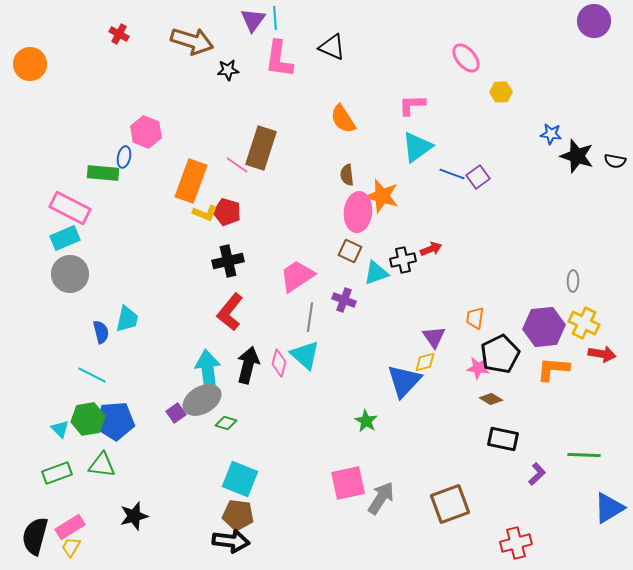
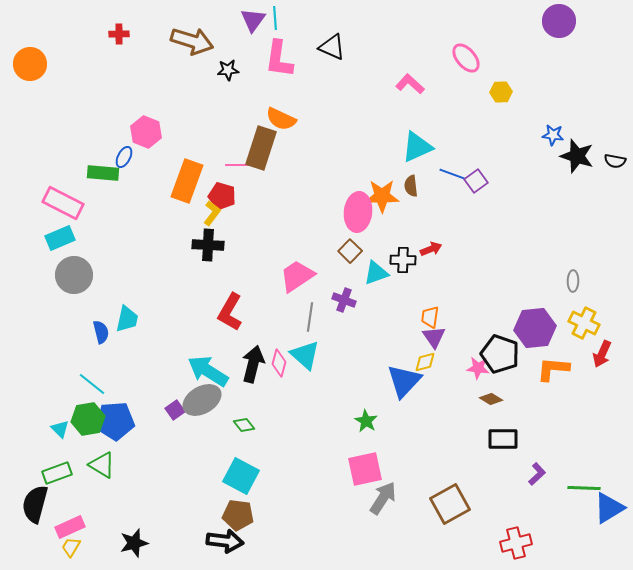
purple circle at (594, 21): moved 35 px left
red cross at (119, 34): rotated 30 degrees counterclockwise
pink L-shape at (412, 105): moved 2 px left, 21 px up; rotated 44 degrees clockwise
orange semicircle at (343, 119): moved 62 px left; rotated 32 degrees counterclockwise
blue star at (551, 134): moved 2 px right, 1 px down
cyan triangle at (417, 147): rotated 12 degrees clockwise
blue ellipse at (124, 157): rotated 15 degrees clockwise
pink line at (237, 165): rotated 35 degrees counterclockwise
brown semicircle at (347, 175): moved 64 px right, 11 px down
purple square at (478, 177): moved 2 px left, 4 px down
orange rectangle at (191, 181): moved 4 px left
orange star at (382, 196): rotated 16 degrees counterclockwise
pink rectangle at (70, 208): moved 7 px left, 5 px up
red pentagon at (227, 212): moved 5 px left, 16 px up
yellow L-shape at (205, 213): moved 7 px right; rotated 75 degrees counterclockwise
cyan rectangle at (65, 238): moved 5 px left
brown square at (350, 251): rotated 20 degrees clockwise
black cross at (403, 260): rotated 15 degrees clockwise
black cross at (228, 261): moved 20 px left, 16 px up; rotated 16 degrees clockwise
gray circle at (70, 274): moved 4 px right, 1 px down
red L-shape at (230, 312): rotated 9 degrees counterclockwise
orange trapezoid at (475, 318): moved 45 px left, 1 px up
purple hexagon at (544, 327): moved 9 px left, 1 px down
black pentagon at (500, 354): rotated 27 degrees counterclockwise
red arrow at (602, 354): rotated 104 degrees clockwise
black arrow at (248, 365): moved 5 px right, 1 px up
cyan arrow at (208, 371): rotated 51 degrees counterclockwise
cyan line at (92, 375): moved 9 px down; rotated 12 degrees clockwise
purple square at (176, 413): moved 1 px left, 3 px up
green diamond at (226, 423): moved 18 px right, 2 px down; rotated 35 degrees clockwise
black rectangle at (503, 439): rotated 12 degrees counterclockwise
green line at (584, 455): moved 33 px down
green triangle at (102, 465): rotated 24 degrees clockwise
cyan square at (240, 479): moved 1 px right, 3 px up; rotated 6 degrees clockwise
pink square at (348, 483): moved 17 px right, 14 px up
gray arrow at (381, 498): moved 2 px right
brown square at (450, 504): rotated 9 degrees counterclockwise
black star at (134, 516): moved 27 px down
pink rectangle at (70, 527): rotated 8 degrees clockwise
black semicircle at (35, 536): moved 32 px up
black arrow at (231, 541): moved 6 px left
